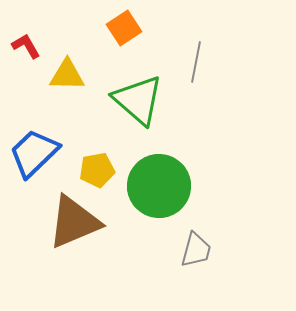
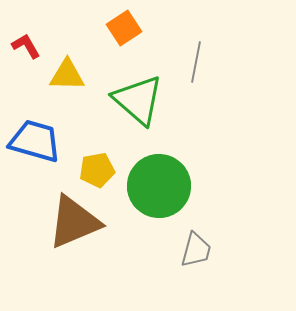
blue trapezoid: moved 1 px right, 12 px up; rotated 60 degrees clockwise
